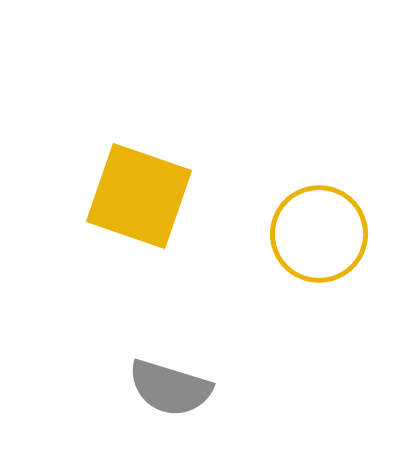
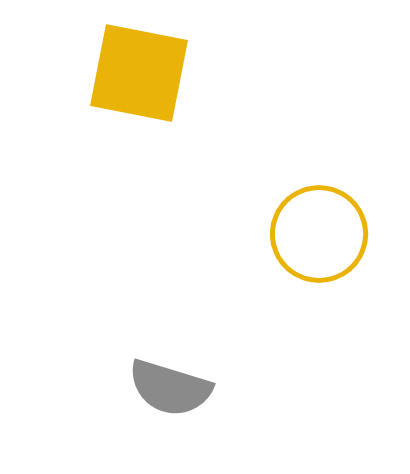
yellow square: moved 123 px up; rotated 8 degrees counterclockwise
